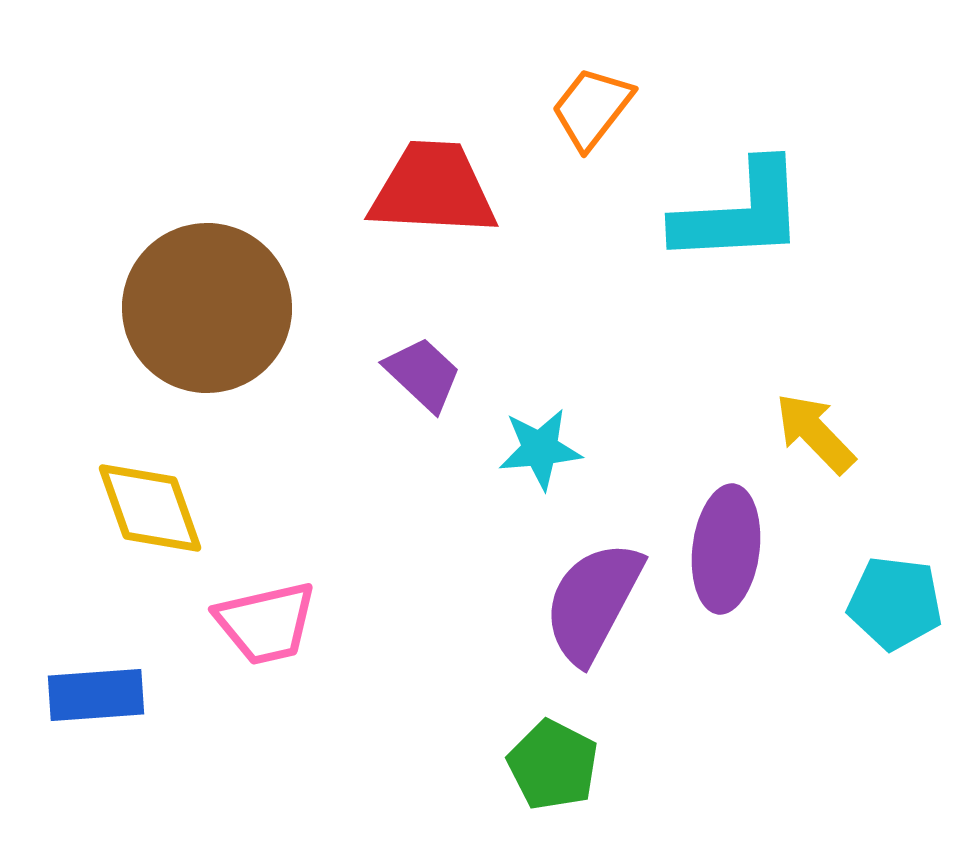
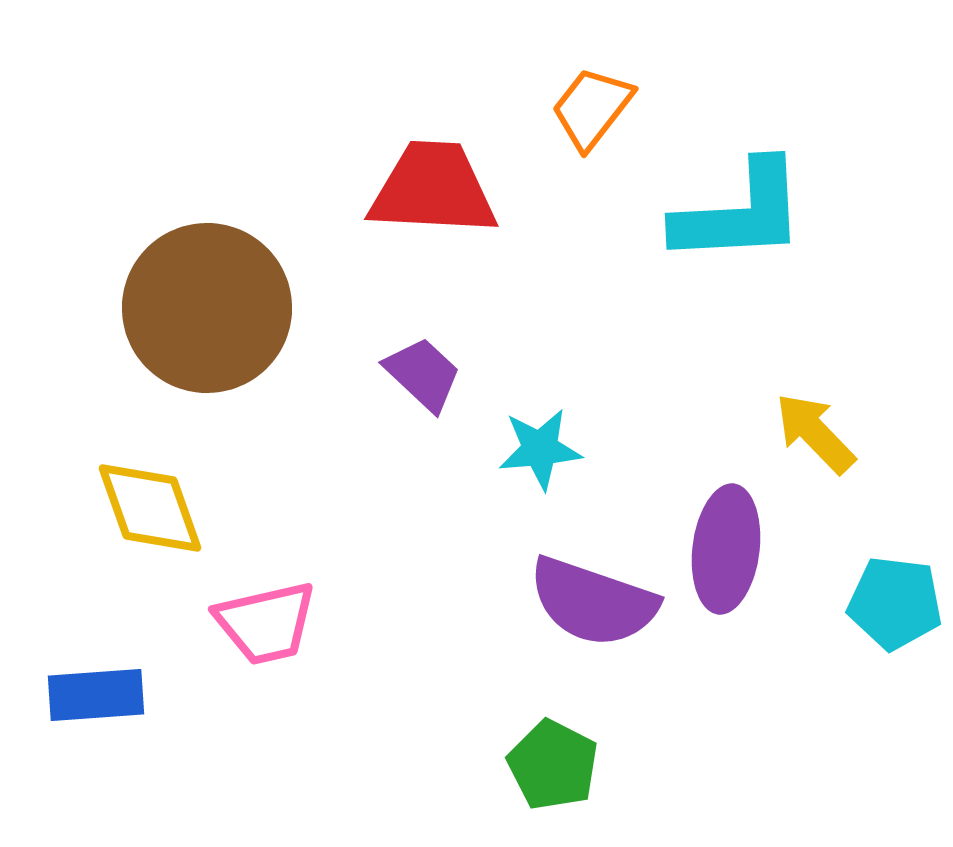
purple semicircle: rotated 99 degrees counterclockwise
